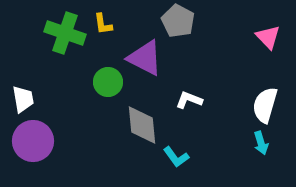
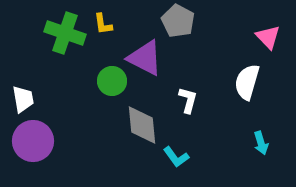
green circle: moved 4 px right, 1 px up
white L-shape: moved 1 px left; rotated 84 degrees clockwise
white semicircle: moved 18 px left, 23 px up
